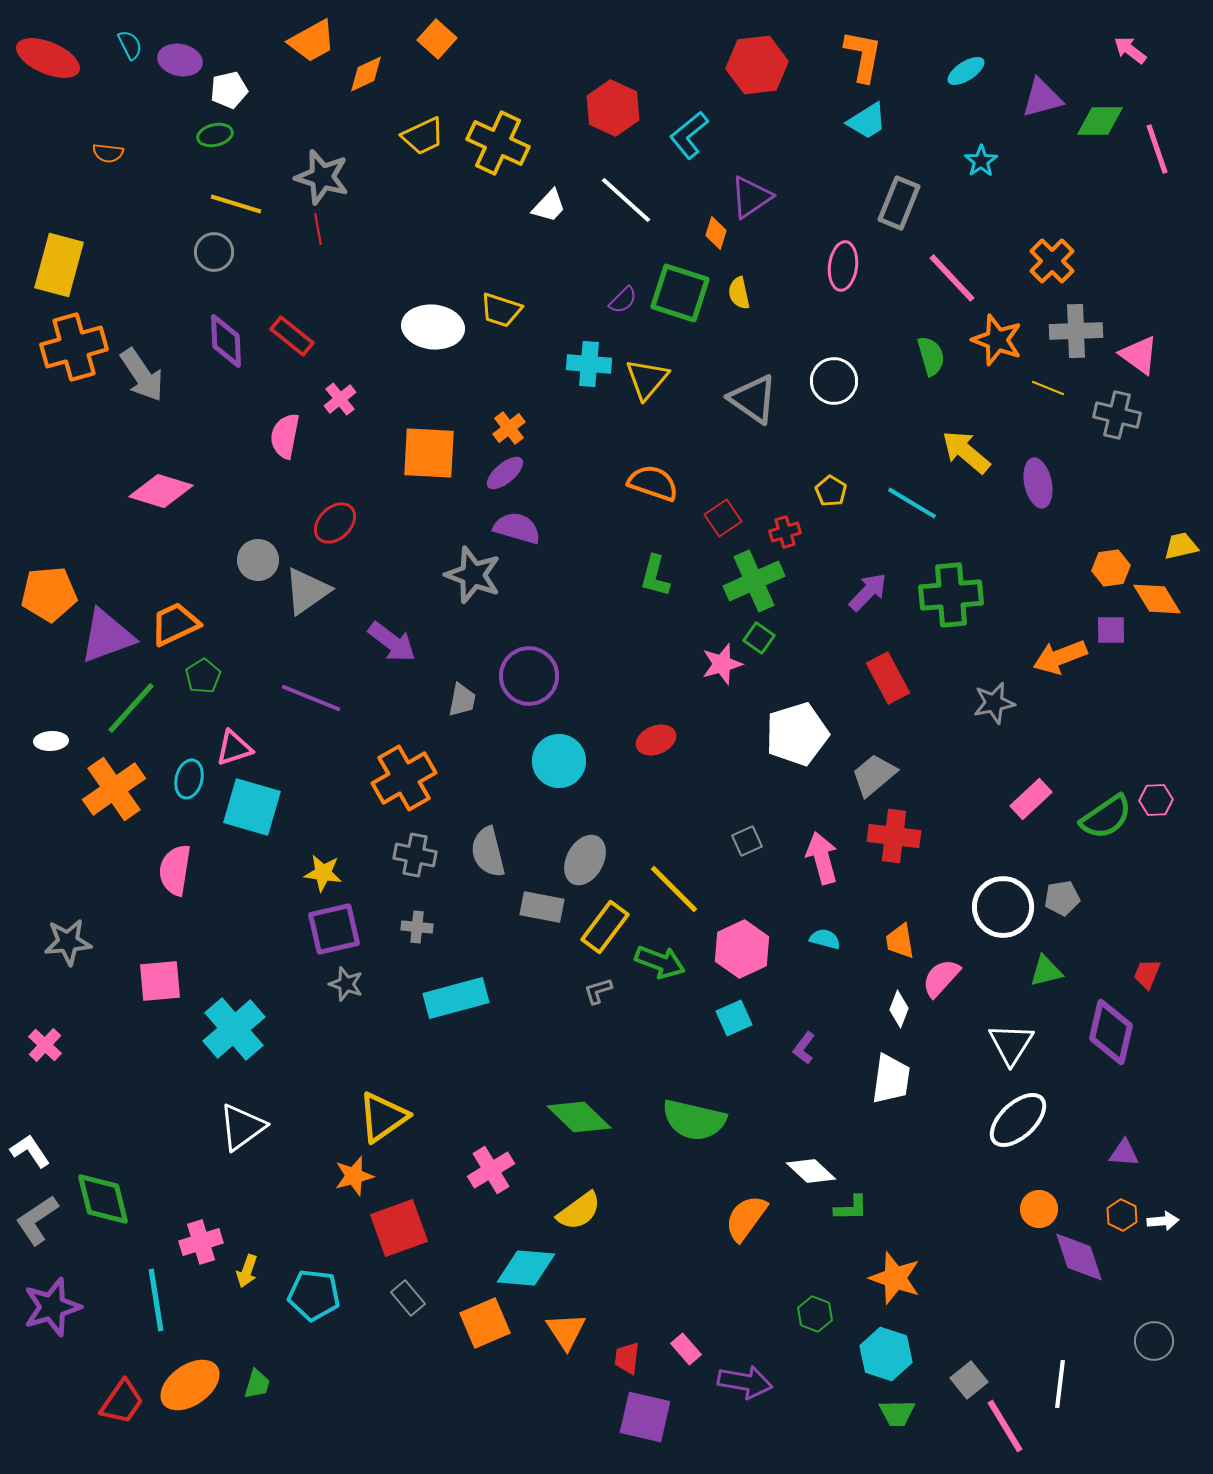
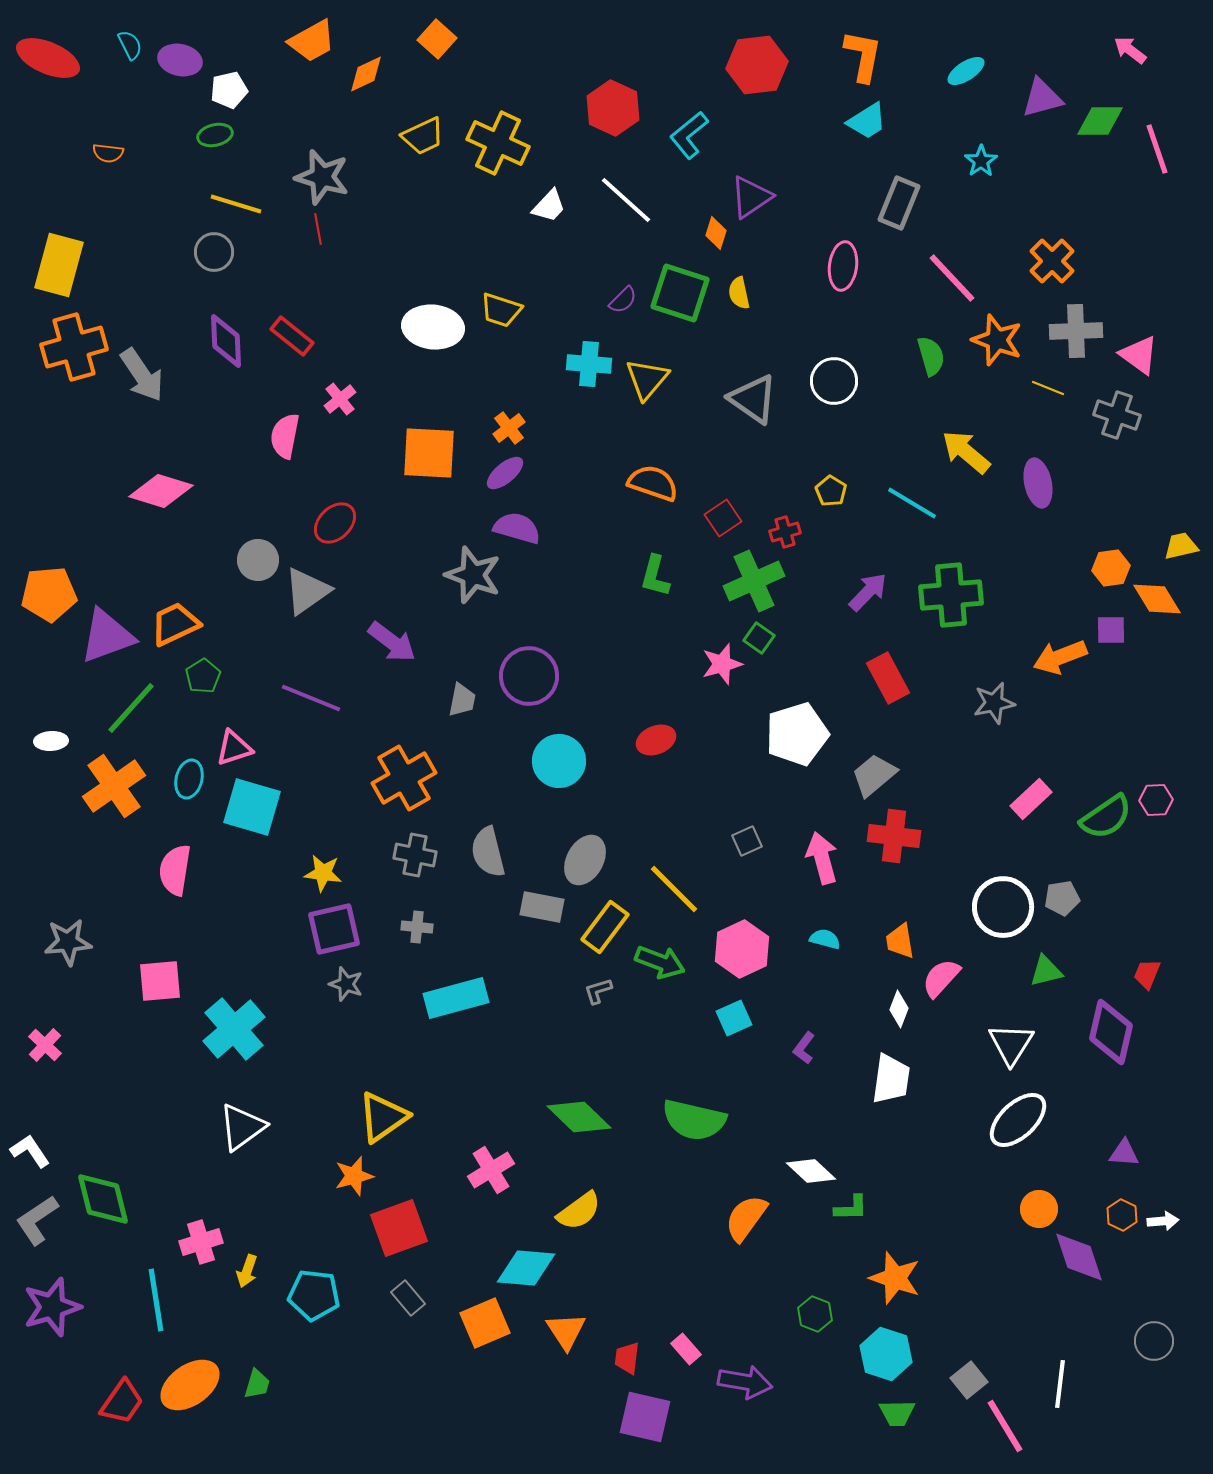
gray cross at (1117, 415): rotated 6 degrees clockwise
orange cross at (114, 789): moved 3 px up
